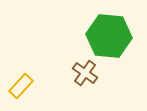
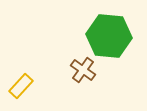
brown cross: moved 2 px left, 3 px up
